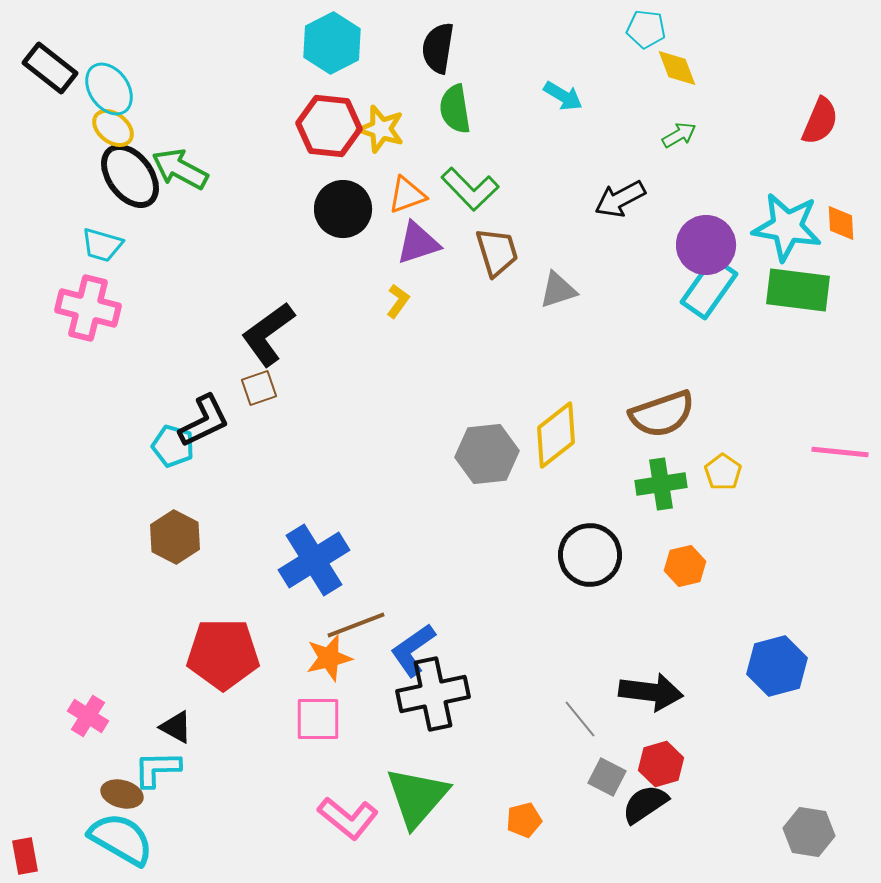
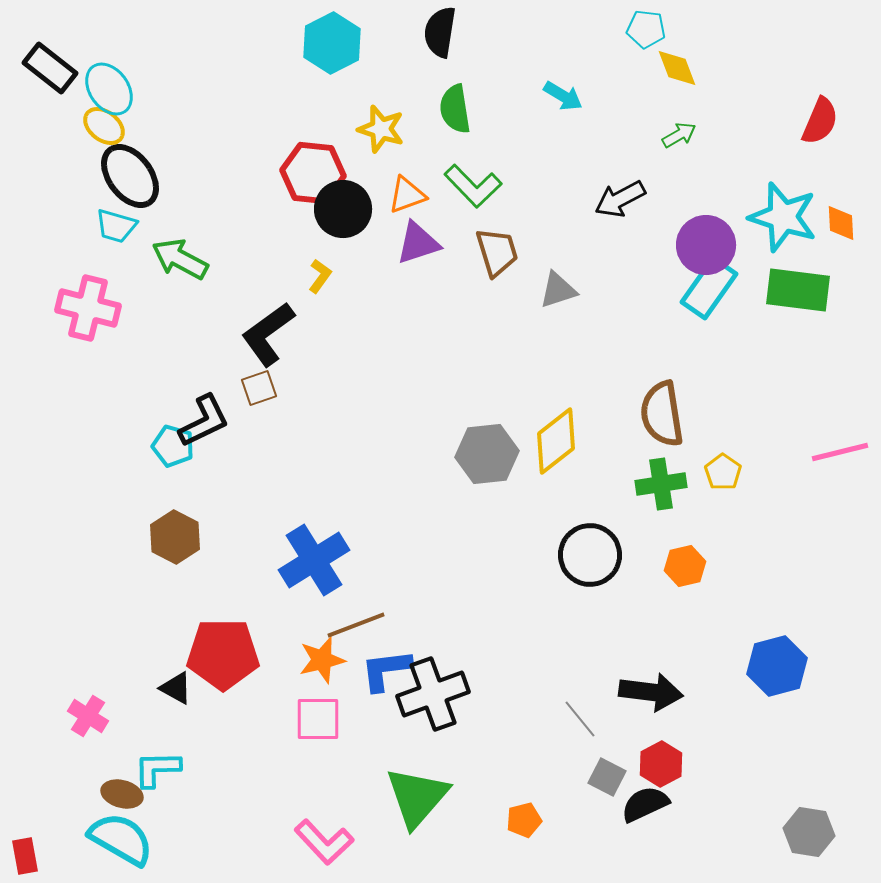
black semicircle at (438, 48): moved 2 px right, 16 px up
red hexagon at (329, 126): moved 16 px left, 47 px down
yellow ellipse at (113, 128): moved 9 px left, 2 px up
green arrow at (180, 169): moved 90 px down
green L-shape at (470, 189): moved 3 px right, 3 px up
cyan star at (787, 227): moved 4 px left, 10 px up; rotated 8 degrees clockwise
cyan trapezoid at (102, 245): moved 14 px right, 19 px up
yellow L-shape at (398, 301): moved 78 px left, 25 px up
brown semicircle at (662, 414): rotated 100 degrees clockwise
yellow diamond at (556, 435): moved 6 px down
pink line at (840, 452): rotated 20 degrees counterclockwise
blue L-shape at (413, 650): moved 27 px left, 20 px down; rotated 28 degrees clockwise
orange star at (329, 658): moved 7 px left, 2 px down
black cross at (433, 694): rotated 8 degrees counterclockwise
black triangle at (176, 727): moved 39 px up
red hexagon at (661, 764): rotated 12 degrees counterclockwise
black semicircle at (645, 804): rotated 9 degrees clockwise
pink L-shape at (348, 818): moved 24 px left, 24 px down; rotated 8 degrees clockwise
